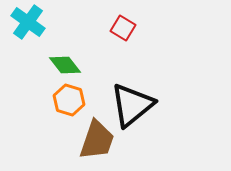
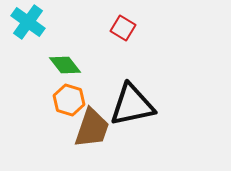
black triangle: rotated 27 degrees clockwise
brown trapezoid: moved 5 px left, 12 px up
